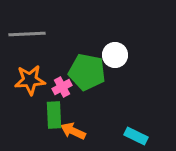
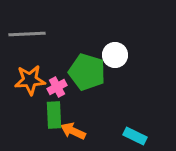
green pentagon: rotated 6 degrees clockwise
pink cross: moved 5 px left
cyan rectangle: moved 1 px left
